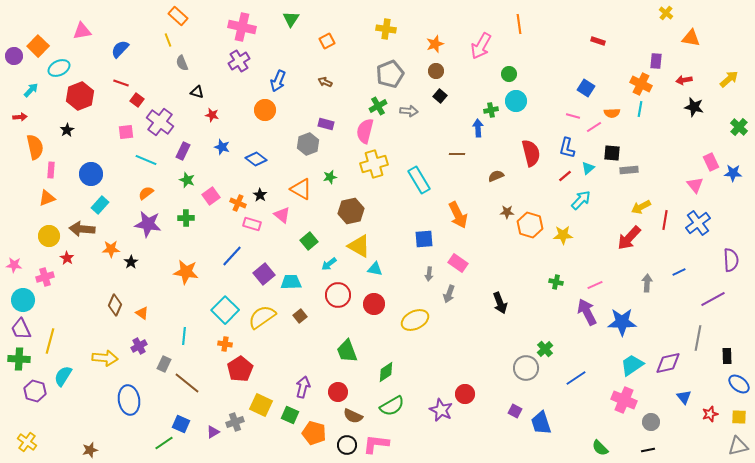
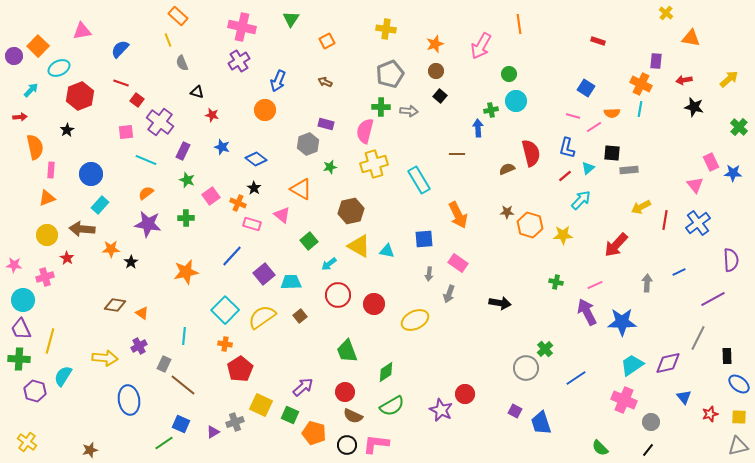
green cross at (378, 106): moved 3 px right, 1 px down; rotated 30 degrees clockwise
brown semicircle at (496, 176): moved 11 px right, 7 px up
green star at (330, 177): moved 10 px up
black star at (260, 195): moved 6 px left, 7 px up
yellow circle at (49, 236): moved 2 px left, 1 px up
red arrow at (629, 238): moved 13 px left, 7 px down
cyan triangle at (375, 269): moved 12 px right, 18 px up
orange star at (186, 272): rotated 20 degrees counterclockwise
black arrow at (500, 303): rotated 60 degrees counterclockwise
brown diamond at (115, 305): rotated 75 degrees clockwise
gray line at (698, 338): rotated 15 degrees clockwise
brown line at (187, 383): moved 4 px left, 2 px down
purple arrow at (303, 387): rotated 35 degrees clockwise
red circle at (338, 392): moved 7 px right
black line at (648, 450): rotated 40 degrees counterclockwise
